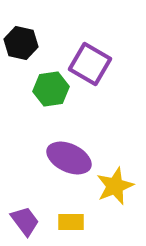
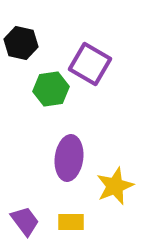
purple ellipse: rotated 72 degrees clockwise
